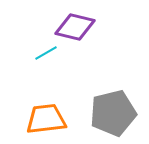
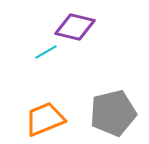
cyan line: moved 1 px up
orange trapezoid: moved 1 px left; rotated 15 degrees counterclockwise
